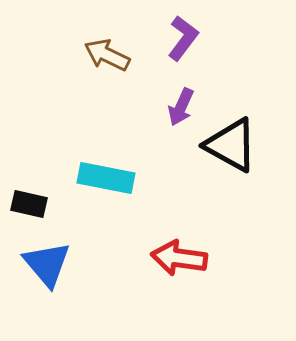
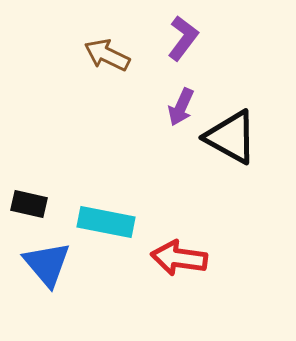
black triangle: moved 8 px up
cyan rectangle: moved 44 px down
